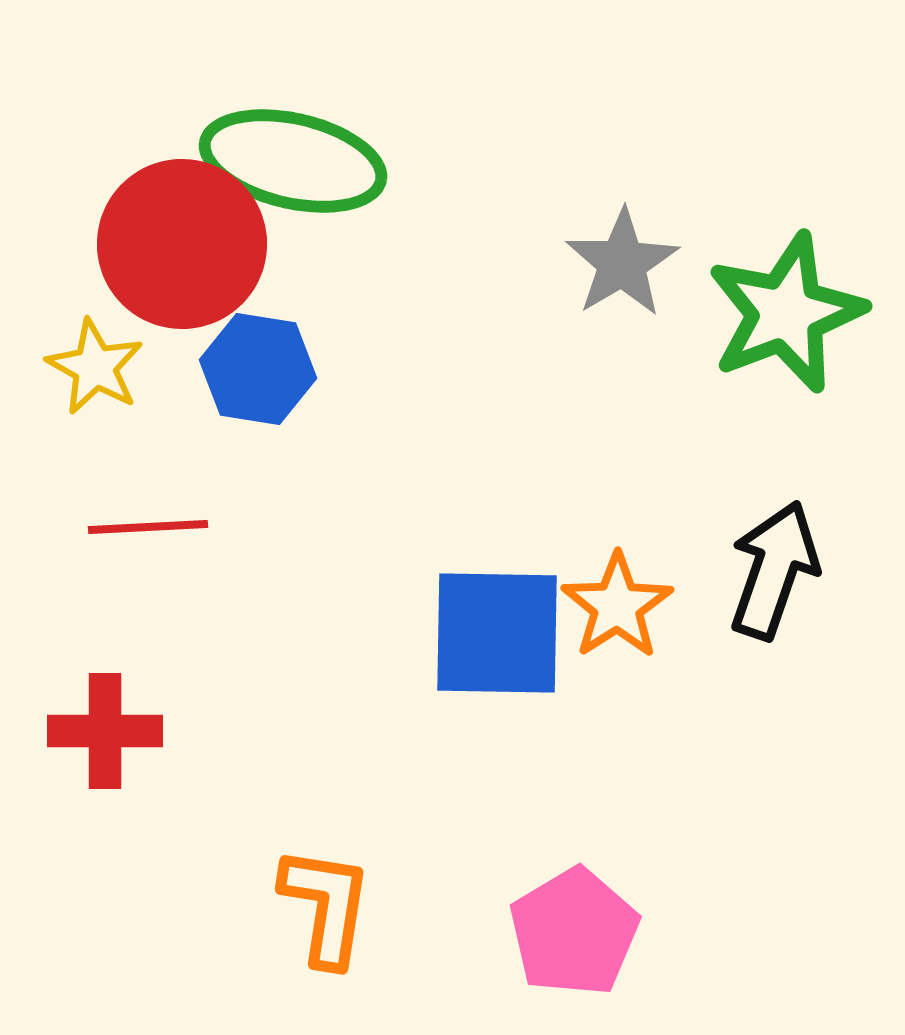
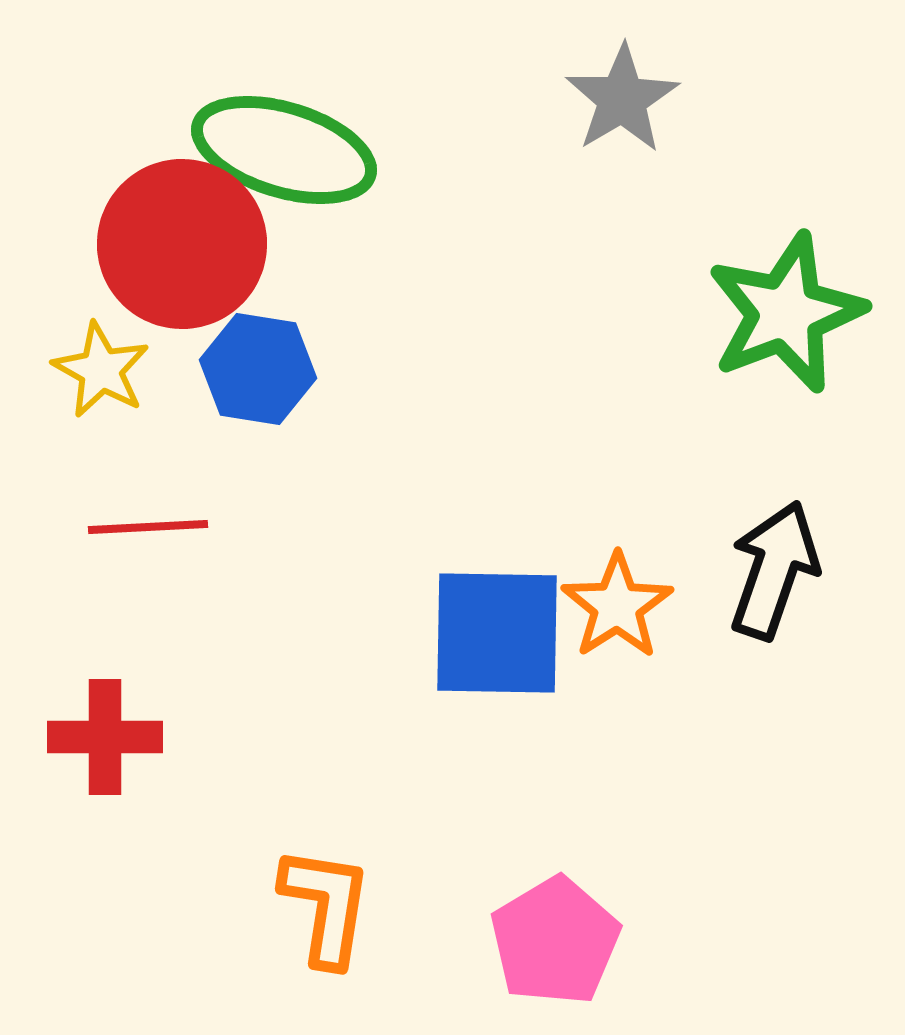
green ellipse: moved 9 px left, 11 px up; rotated 4 degrees clockwise
gray star: moved 164 px up
yellow star: moved 6 px right, 3 px down
red cross: moved 6 px down
pink pentagon: moved 19 px left, 9 px down
